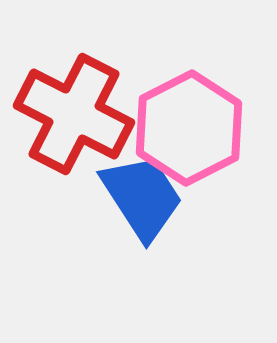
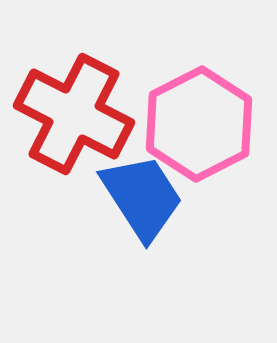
pink hexagon: moved 10 px right, 4 px up
